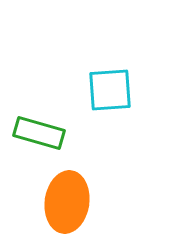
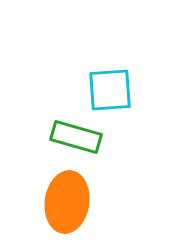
green rectangle: moved 37 px right, 4 px down
